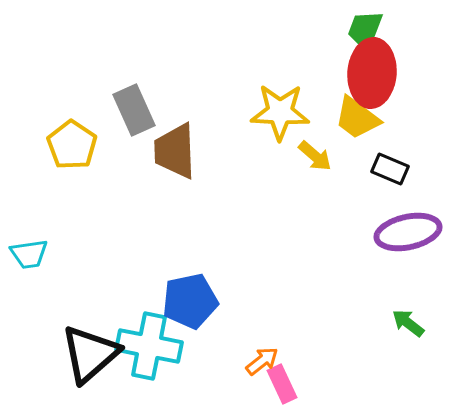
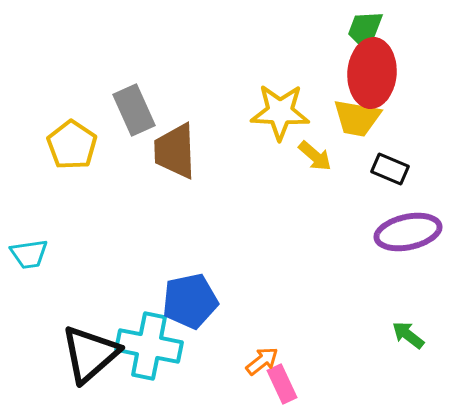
yellow trapezoid: rotated 27 degrees counterclockwise
green arrow: moved 12 px down
